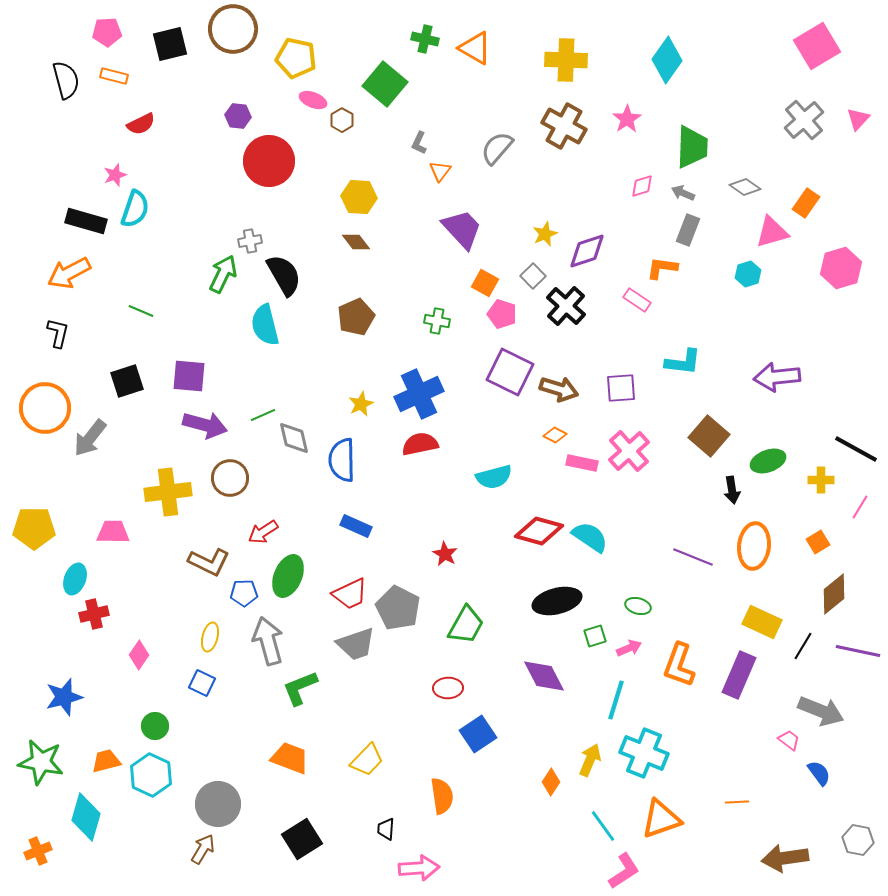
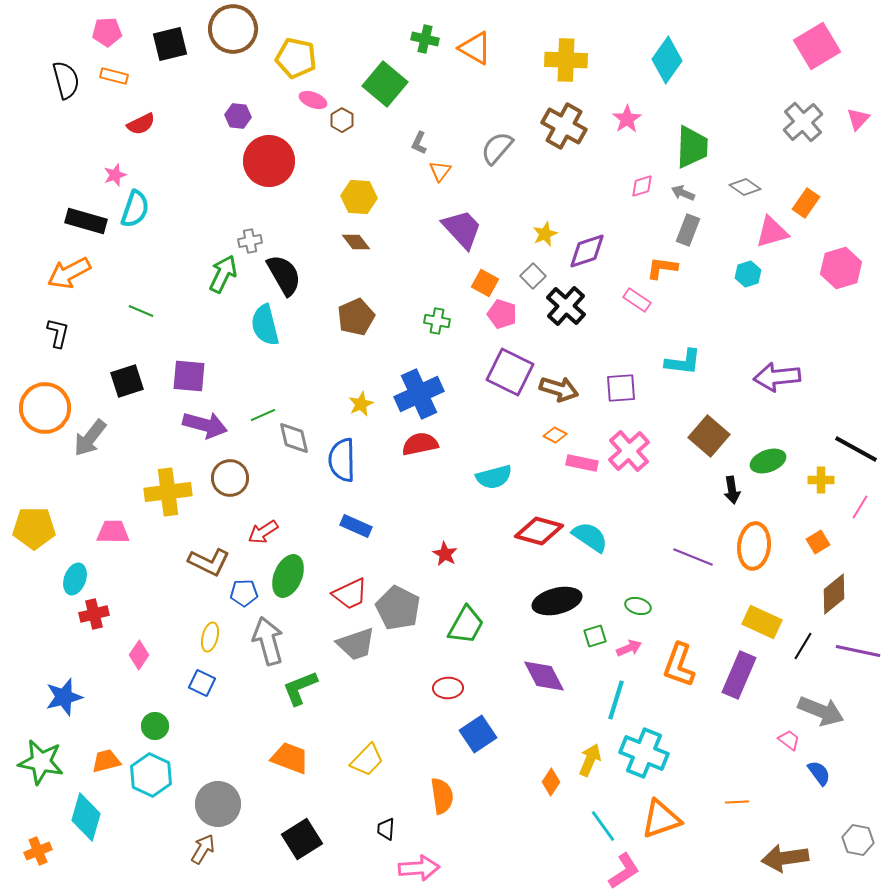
gray cross at (804, 120): moved 1 px left, 2 px down
